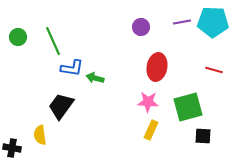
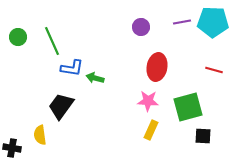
green line: moved 1 px left
pink star: moved 1 px up
